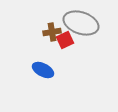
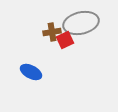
gray ellipse: rotated 32 degrees counterclockwise
blue ellipse: moved 12 px left, 2 px down
